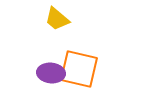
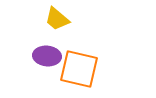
purple ellipse: moved 4 px left, 17 px up
